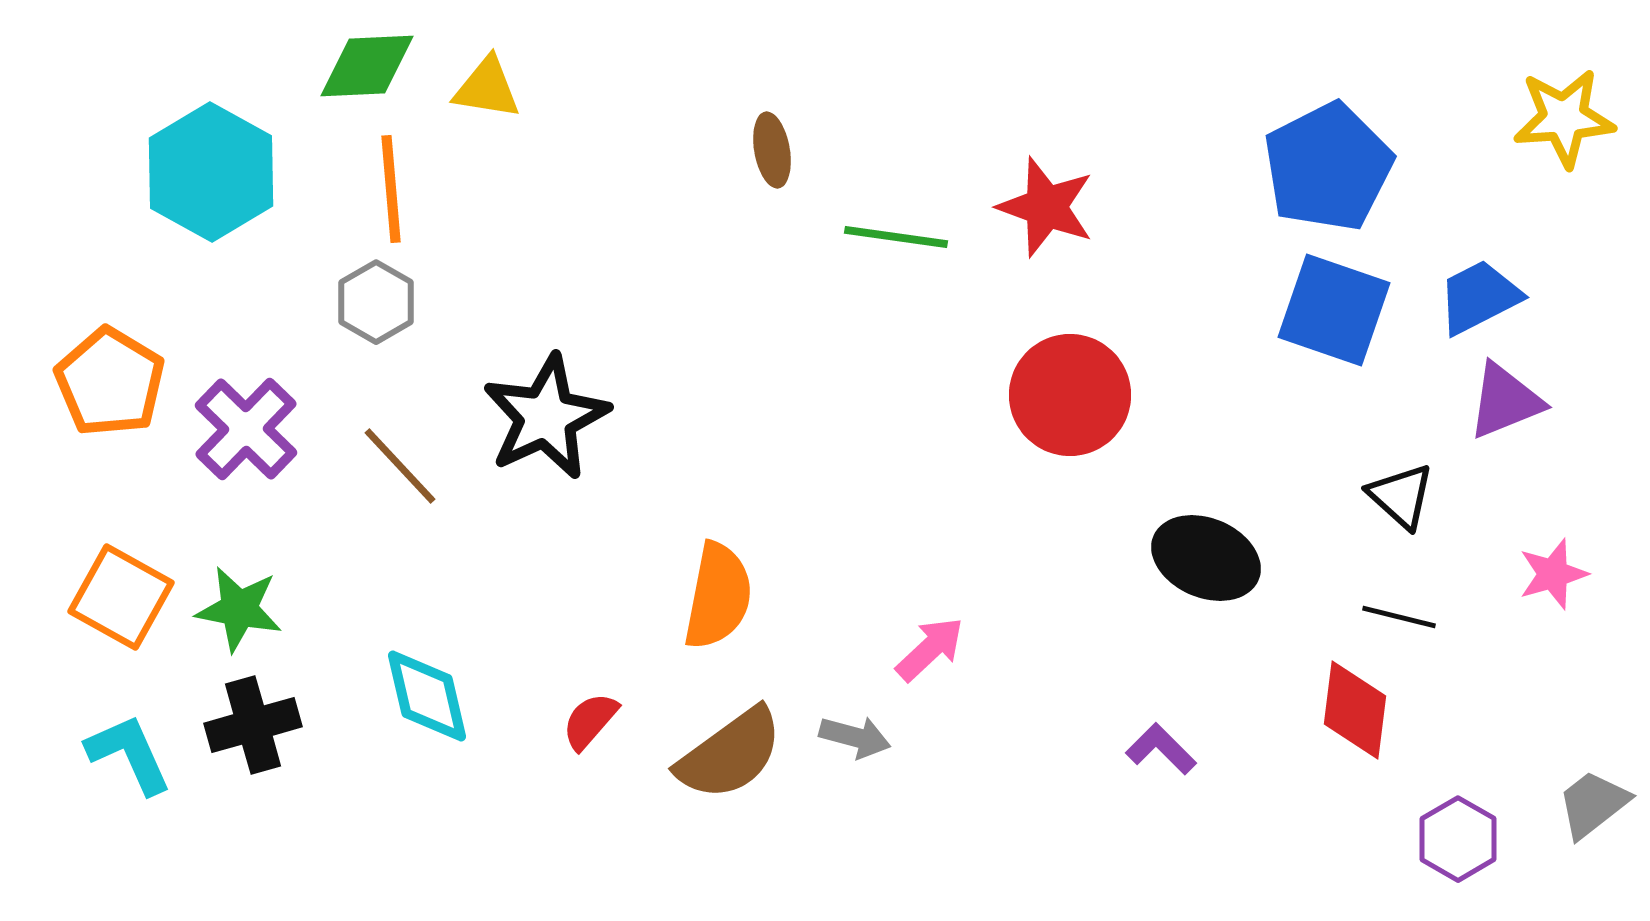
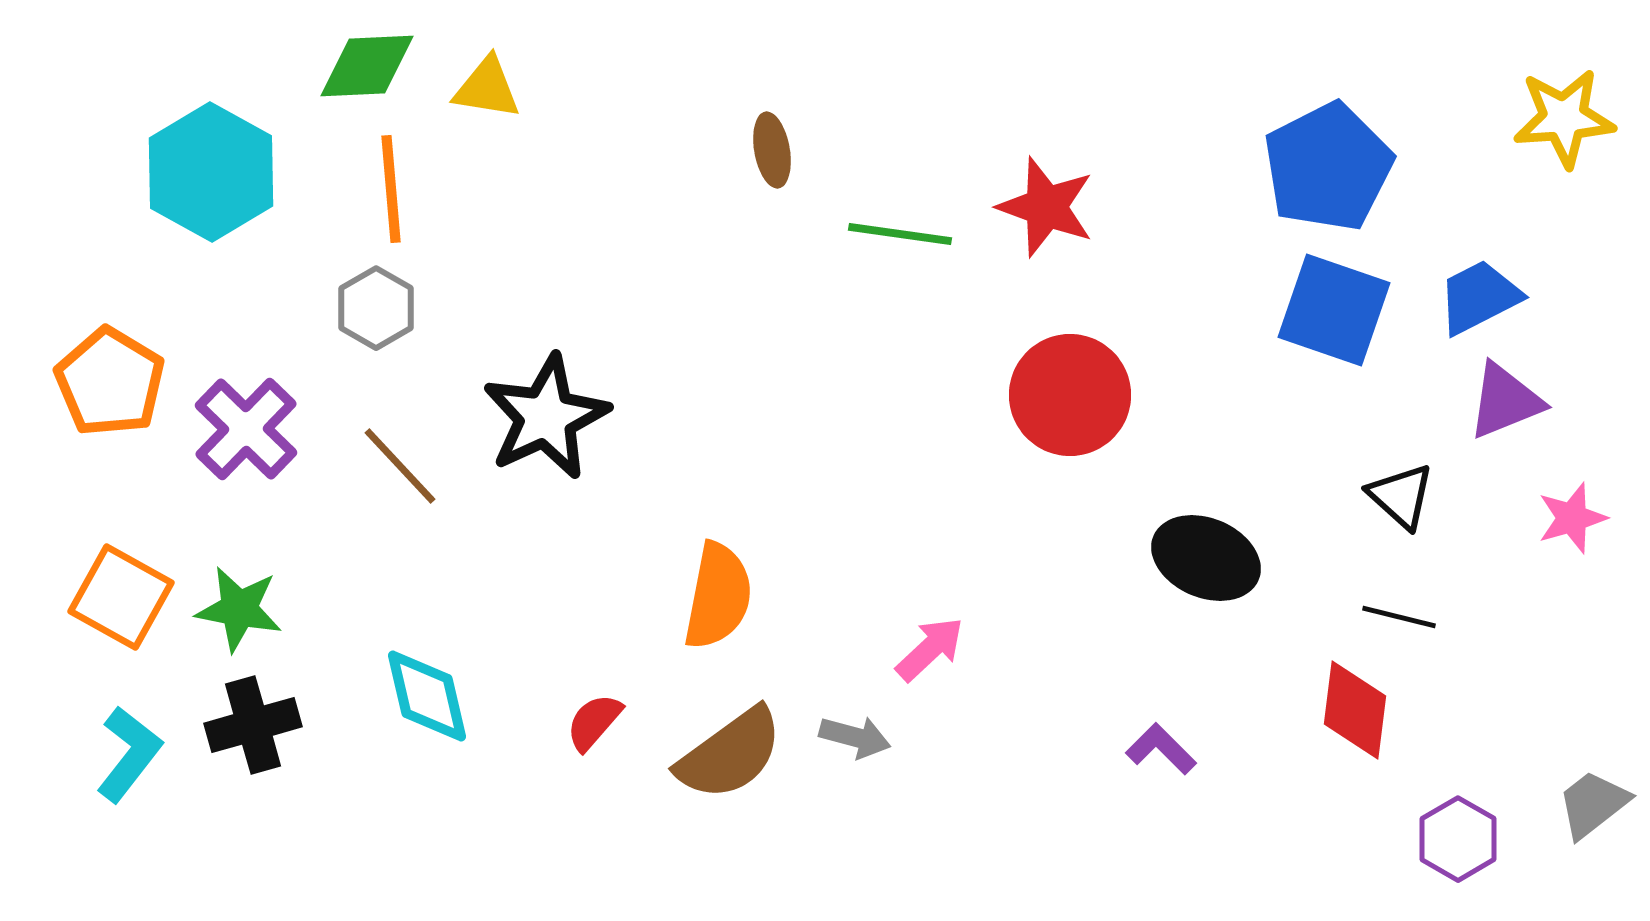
green line: moved 4 px right, 3 px up
gray hexagon: moved 6 px down
pink star: moved 19 px right, 56 px up
red semicircle: moved 4 px right, 1 px down
cyan L-shape: rotated 62 degrees clockwise
